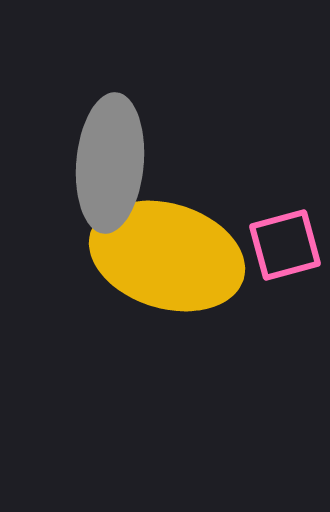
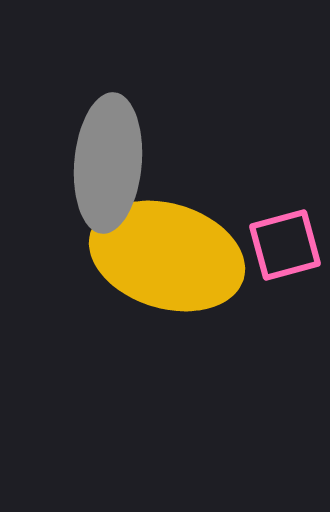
gray ellipse: moved 2 px left
